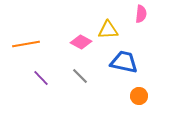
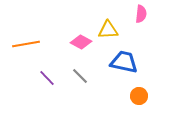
purple line: moved 6 px right
